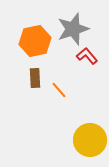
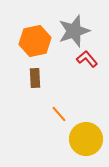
gray star: moved 1 px right, 2 px down
red L-shape: moved 3 px down
orange line: moved 24 px down
yellow circle: moved 4 px left, 1 px up
